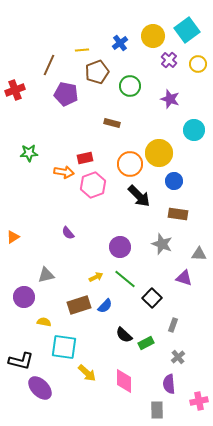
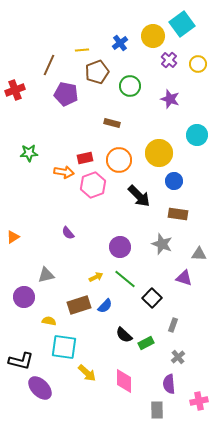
cyan square at (187, 30): moved 5 px left, 6 px up
cyan circle at (194, 130): moved 3 px right, 5 px down
orange circle at (130, 164): moved 11 px left, 4 px up
yellow semicircle at (44, 322): moved 5 px right, 1 px up
